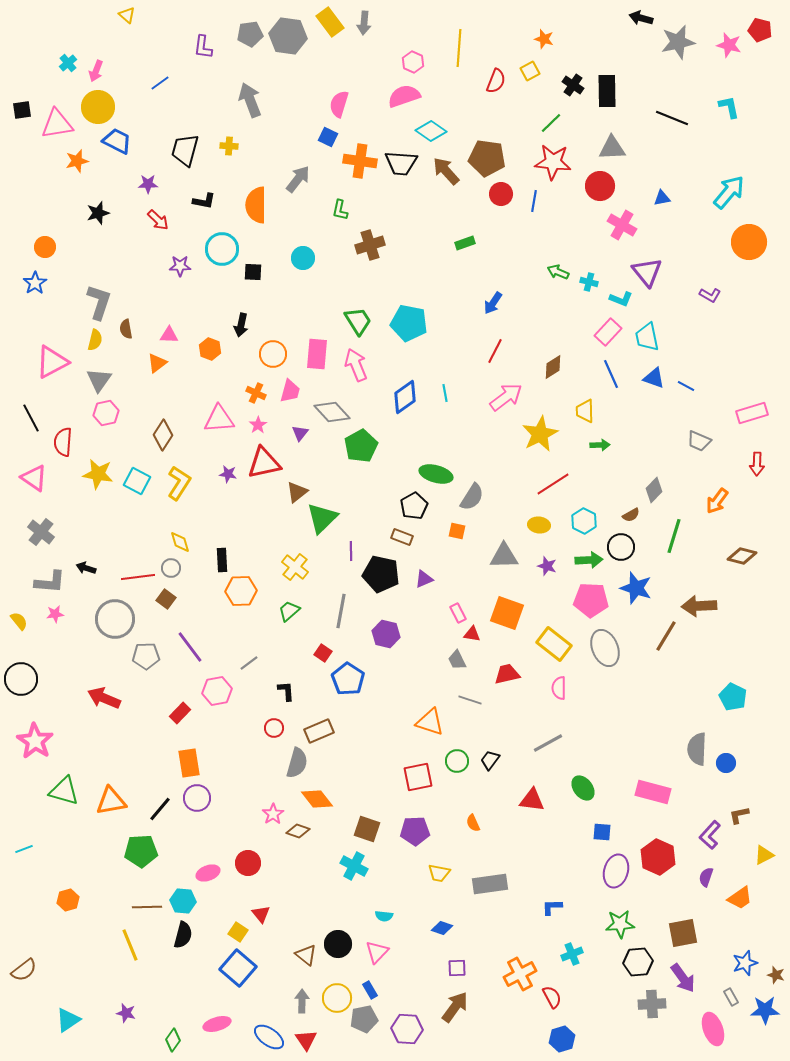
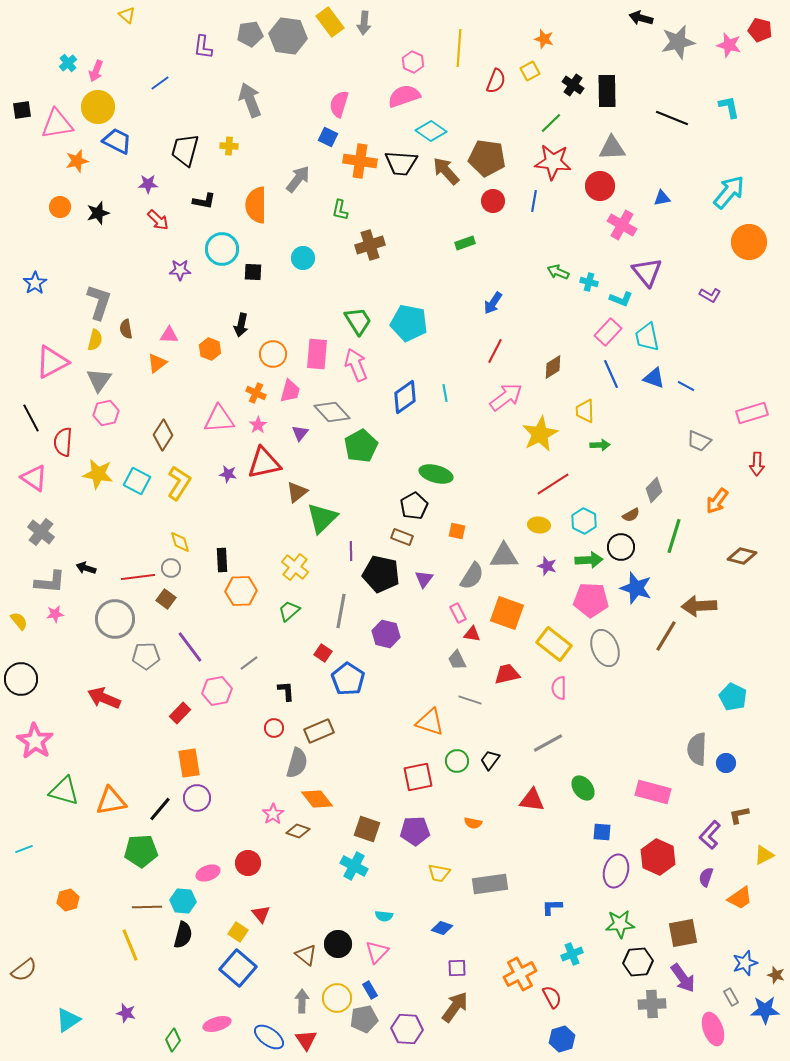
red circle at (501, 194): moved 8 px left, 7 px down
orange circle at (45, 247): moved 15 px right, 40 px up
purple star at (180, 266): moved 4 px down
gray semicircle at (472, 497): moved 79 px down
purple triangle at (424, 579): rotated 30 degrees counterclockwise
orange semicircle at (473, 823): rotated 54 degrees counterclockwise
